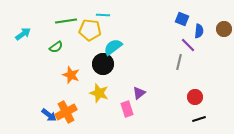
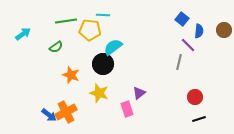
blue square: rotated 16 degrees clockwise
brown circle: moved 1 px down
